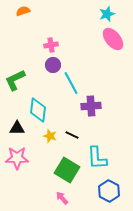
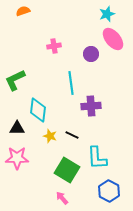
pink cross: moved 3 px right, 1 px down
purple circle: moved 38 px right, 11 px up
cyan line: rotated 20 degrees clockwise
